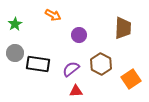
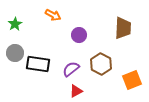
orange square: moved 1 px right, 1 px down; rotated 12 degrees clockwise
red triangle: rotated 24 degrees counterclockwise
